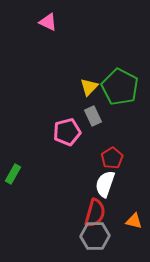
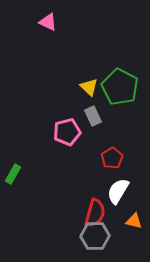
yellow triangle: rotated 30 degrees counterclockwise
white semicircle: moved 13 px right, 7 px down; rotated 12 degrees clockwise
